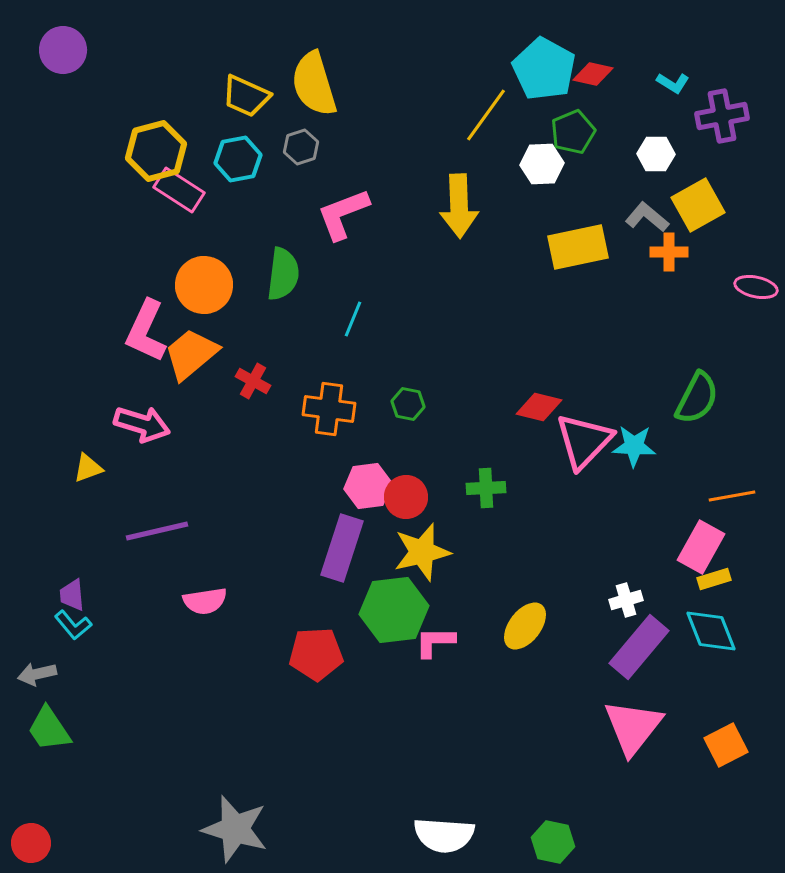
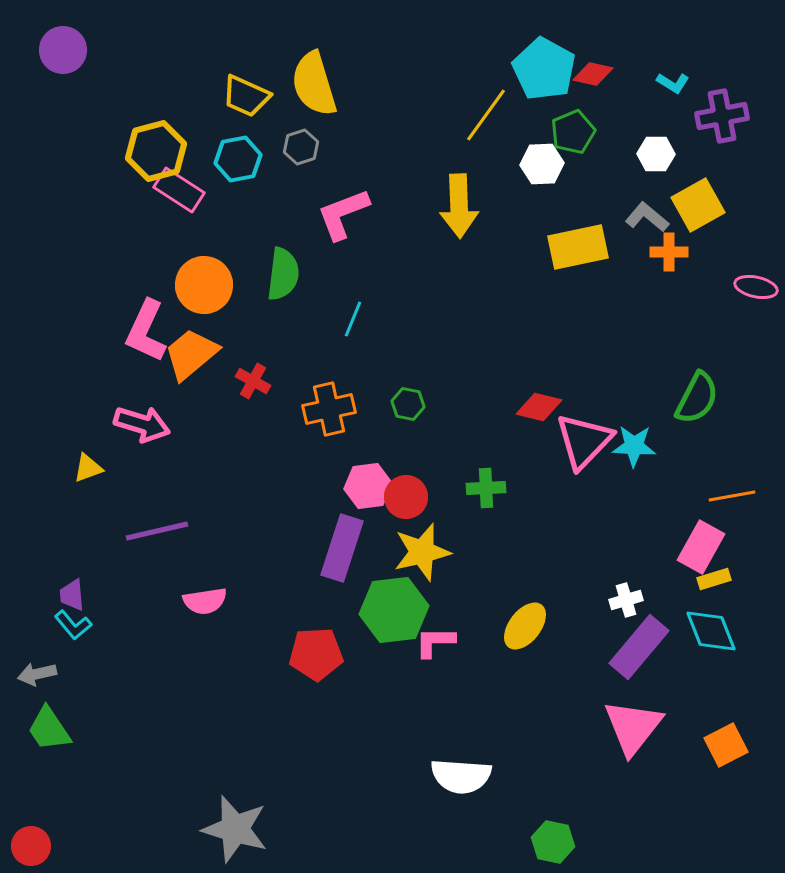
orange cross at (329, 409): rotated 21 degrees counterclockwise
white semicircle at (444, 835): moved 17 px right, 59 px up
red circle at (31, 843): moved 3 px down
